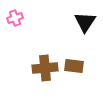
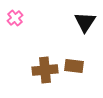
pink cross: rotated 21 degrees counterclockwise
brown cross: moved 2 px down
